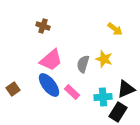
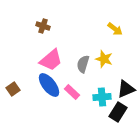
cyan cross: moved 1 px left
